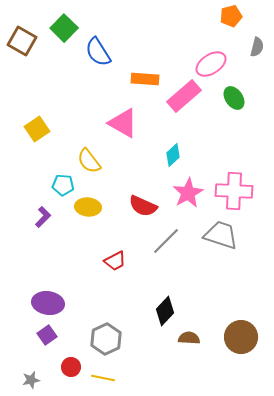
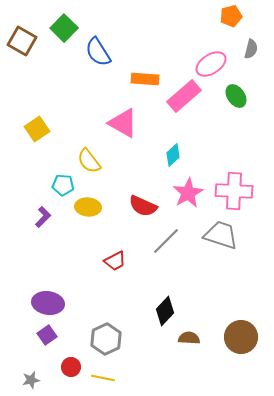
gray semicircle: moved 6 px left, 2 px down
green ellipse: moved 2 px right, 2 px up
